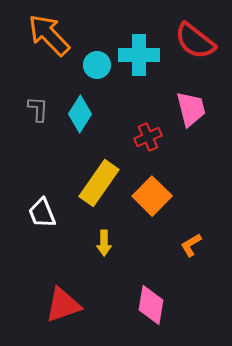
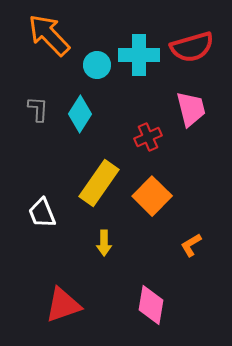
red semicircle: moved 3 px left, 6 px down; rotated 54 degrees counterclockwise
